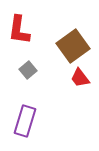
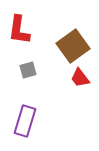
gray square: rotated 24 degrees clockwise
